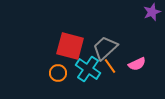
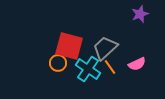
purple star: moved 12 px left, 2 px down
red square: moved 1 px left
orange line: moved 1 px down
orange circle: moved 10 px up
